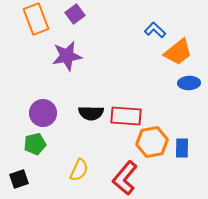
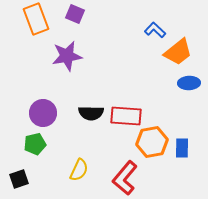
purple square: rotated 30 degrees counterclockwise
